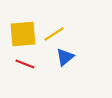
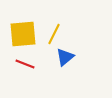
yellow line: rotated 30 degrees counterclockwise
